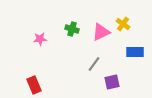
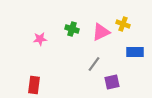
yellow cross: rotated 16 degrees counterclockwise
red rectangle: rotated 30 degrees clockwise
